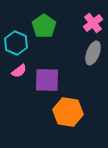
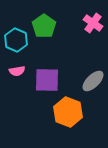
pink cross: rotated 18 degrees counterclockwise
cyan hexagon: moved 3 px up
gray ellipse: moved 28 px down; rotated 25 degrees clockwise
pink semicircle: moved 2 px left; rotated 28 degrees clockwise
orange hexagon: rotated 12 degrees clockwise
